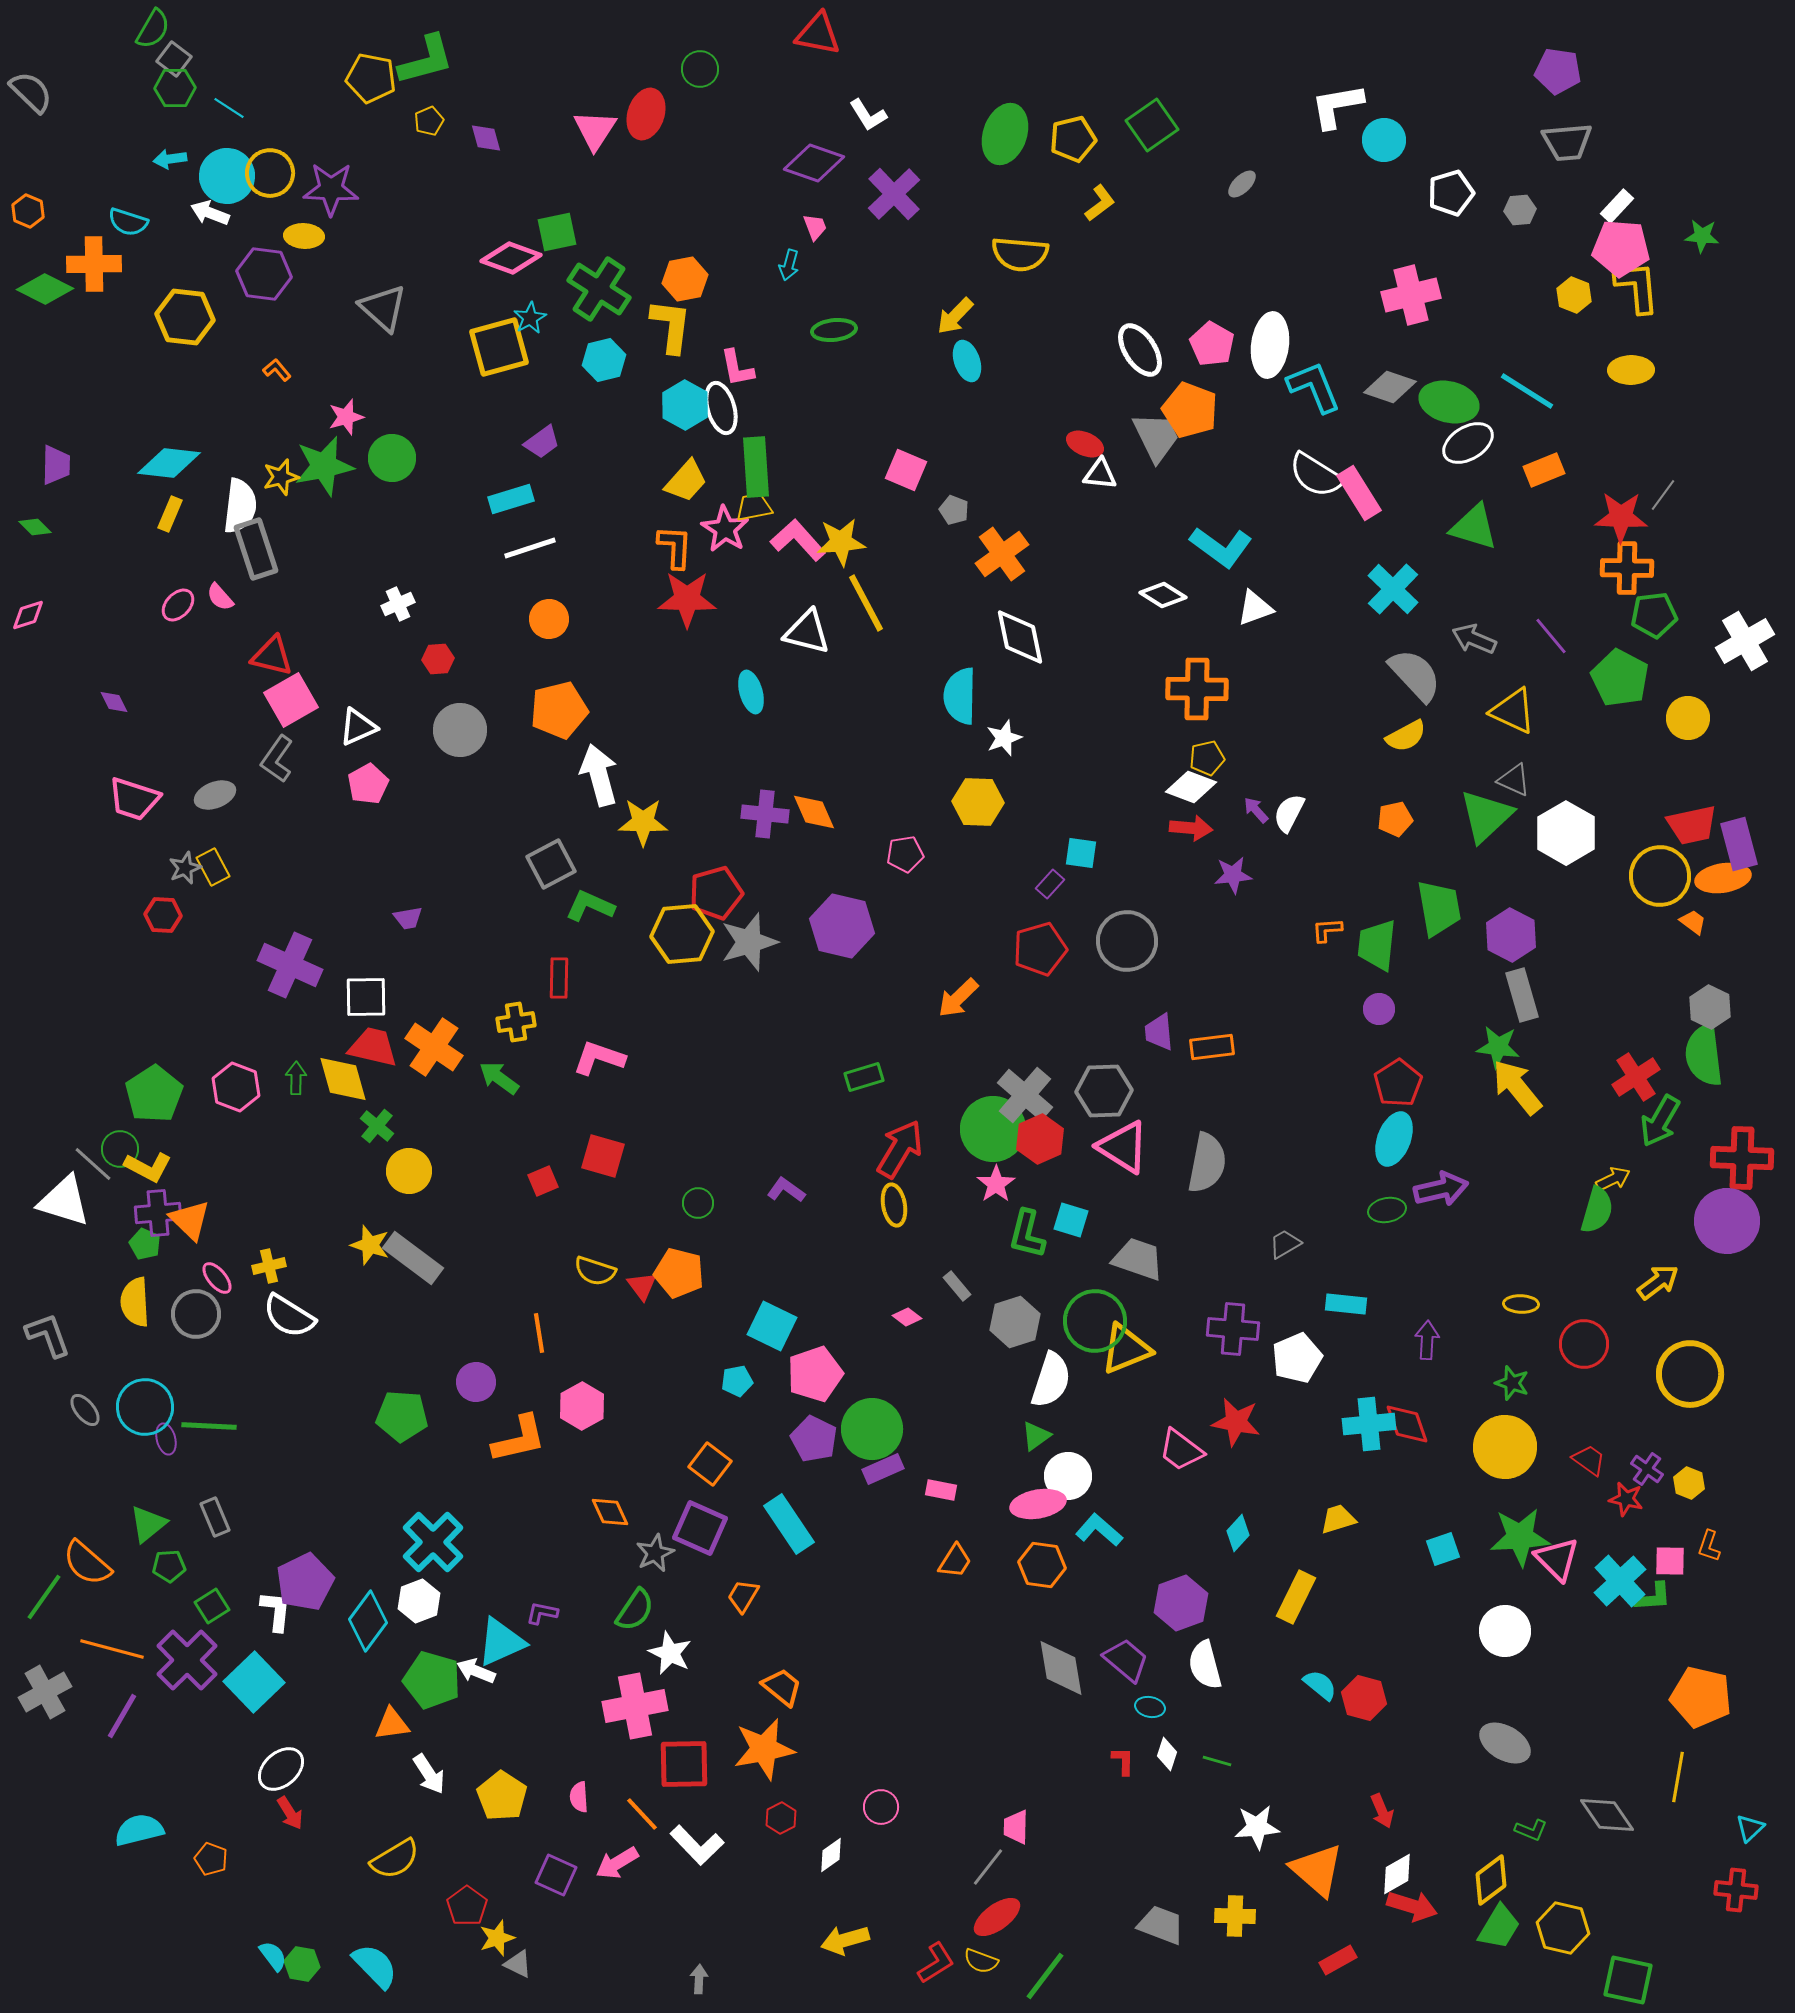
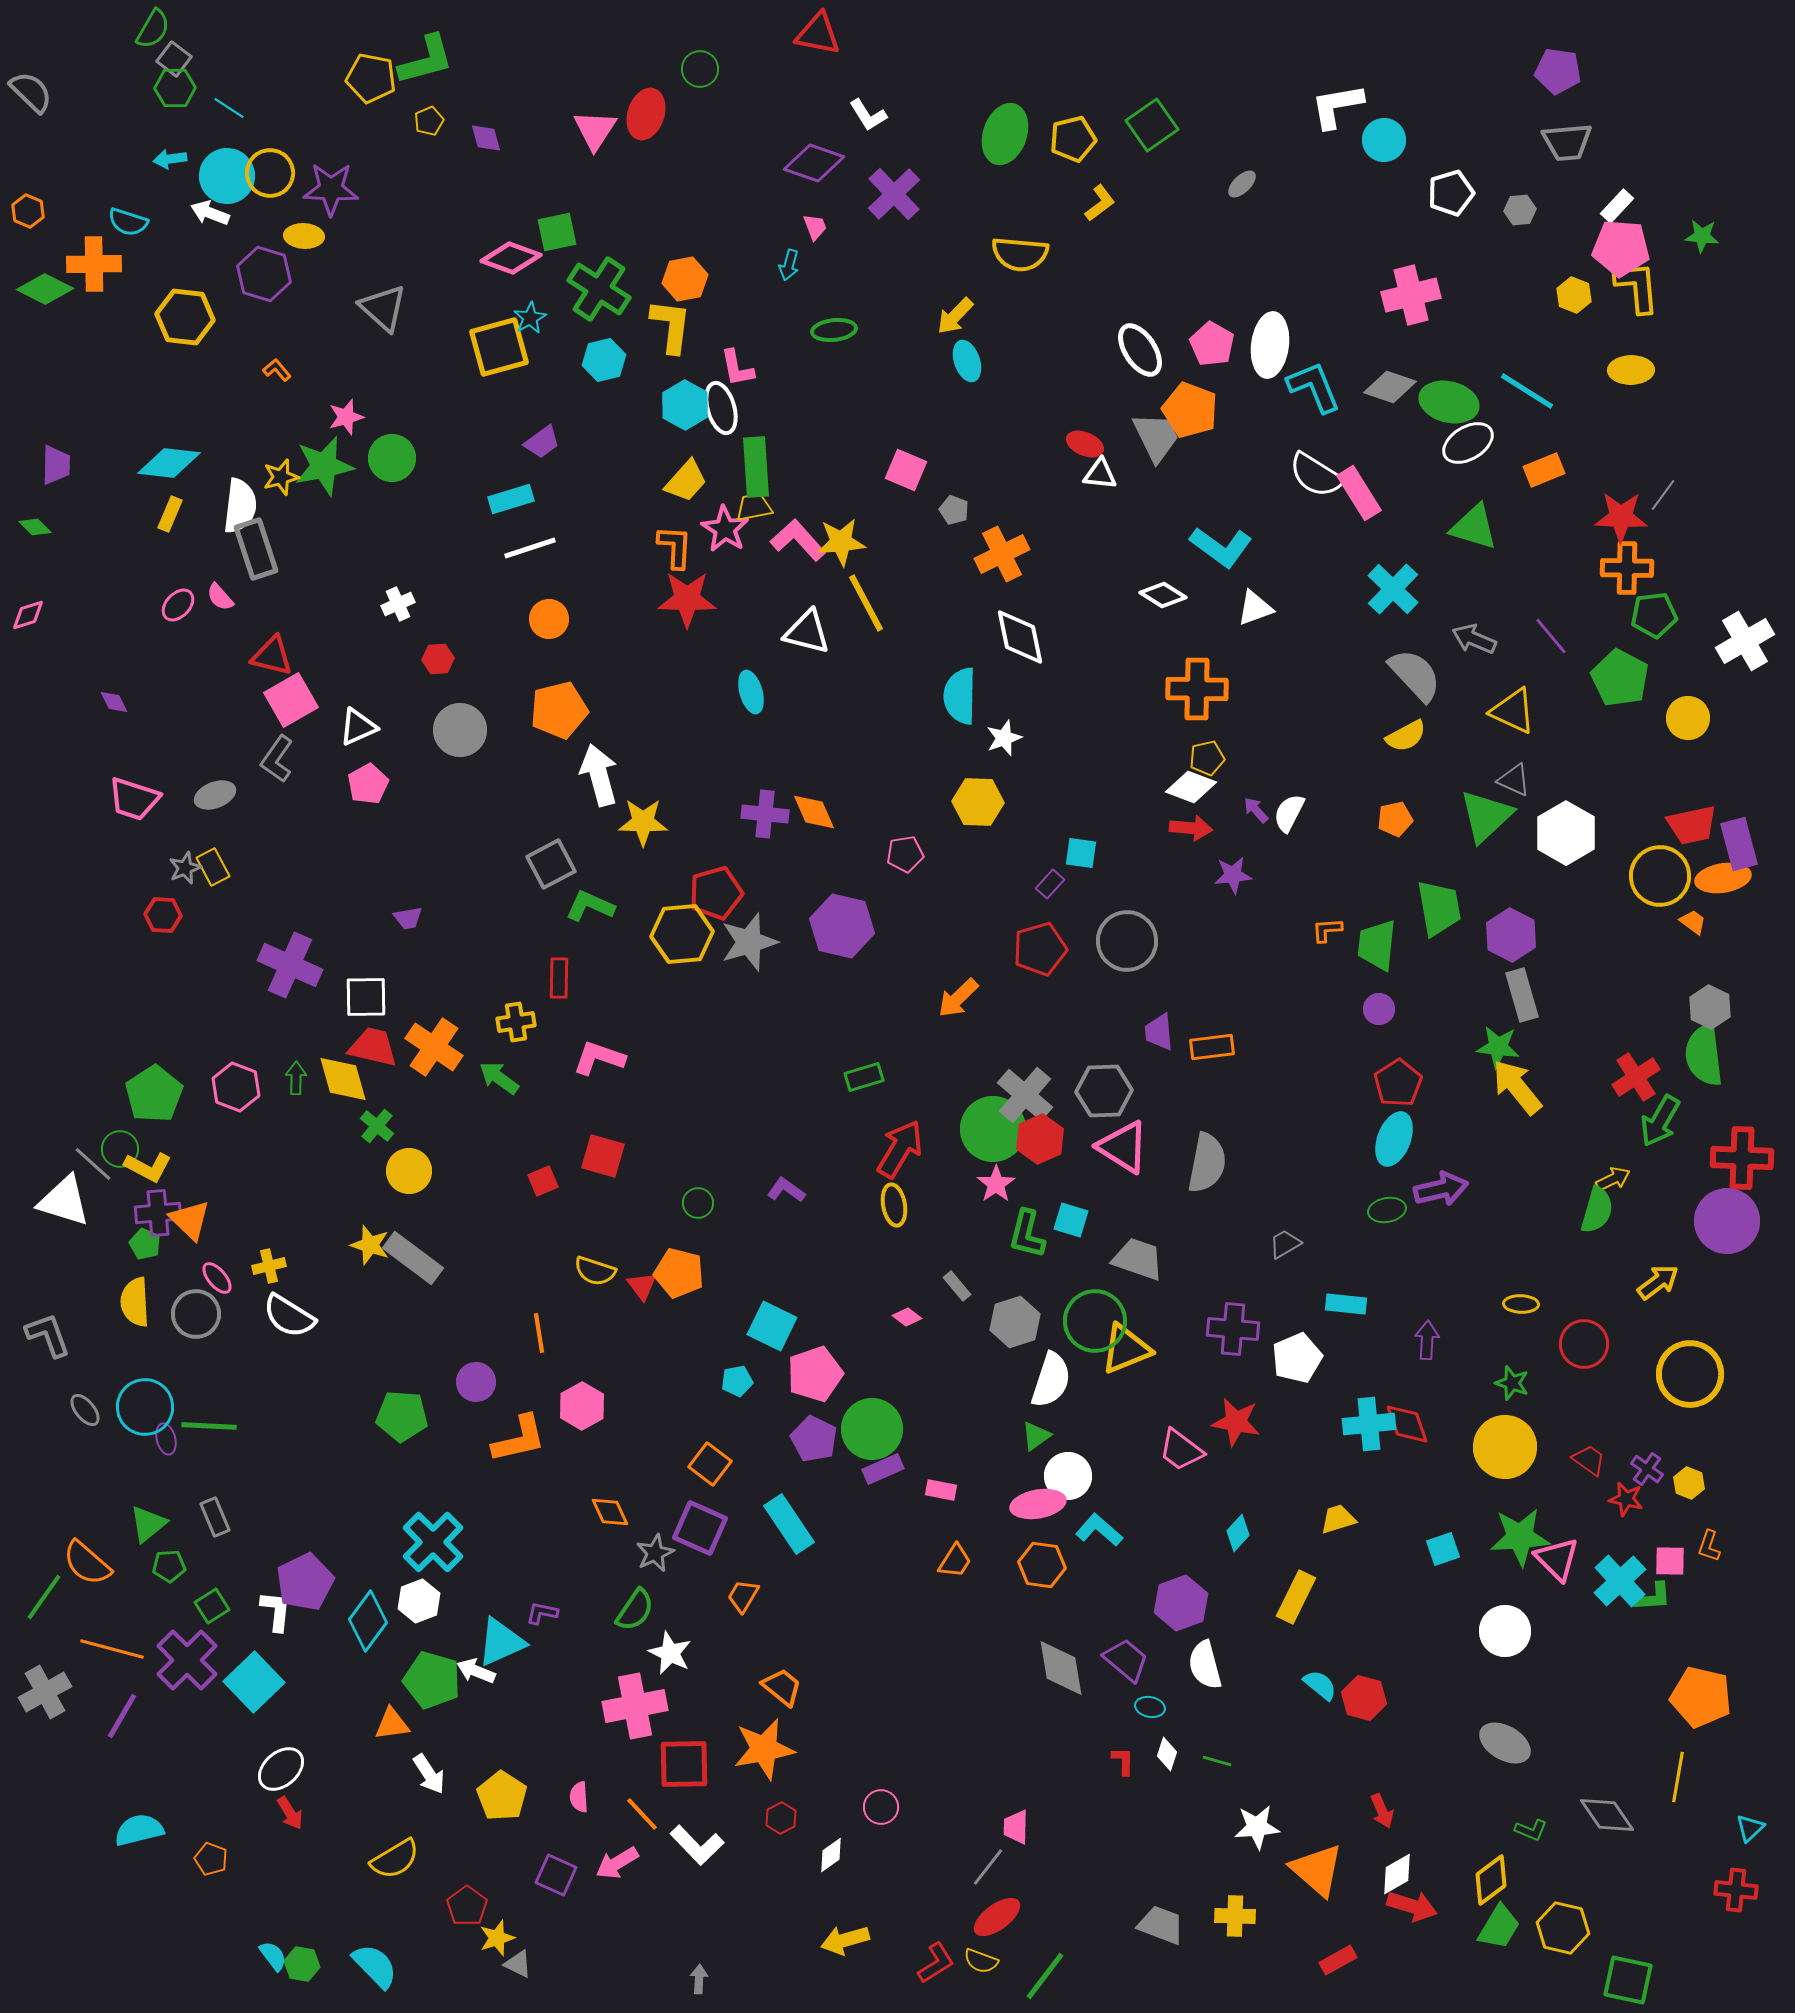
purple hexagon at (264, 274): rotated 10 degrees clockwise
orange cross at (1002, 554): rotated 10 degrees clockwise
